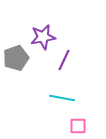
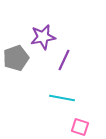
pink square: moved 2 px right, 1 px down; rotated 18 degrees clockwise
